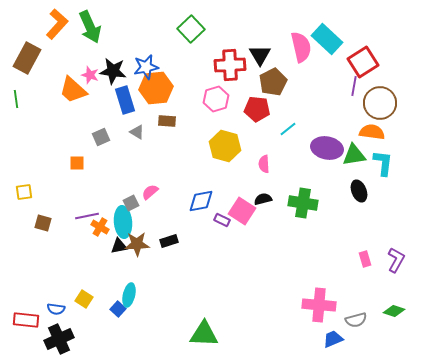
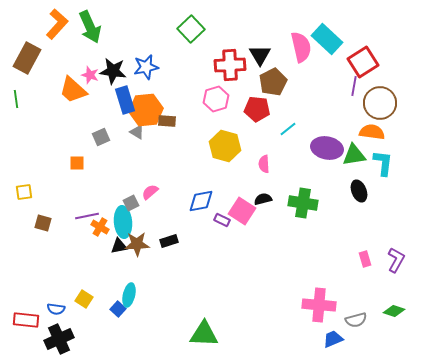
orange hexagon at (156, 88): moved 10 px left, 22 px down
